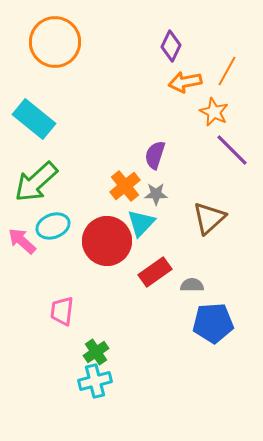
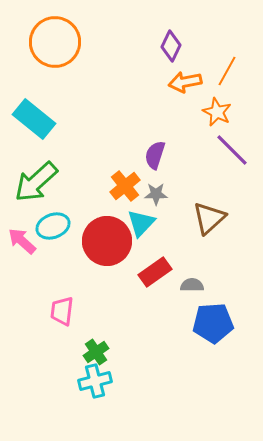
orange star: moved 3 px right
